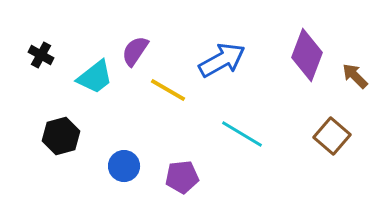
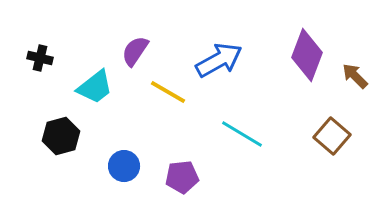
black cross: moved 1 px left, 3 px down; rotated 15 degrees counterclockwise
blue arrow: moved 3 px left
cyan trapezoid: moved 10 px down
yellow line: moved 2 px down
